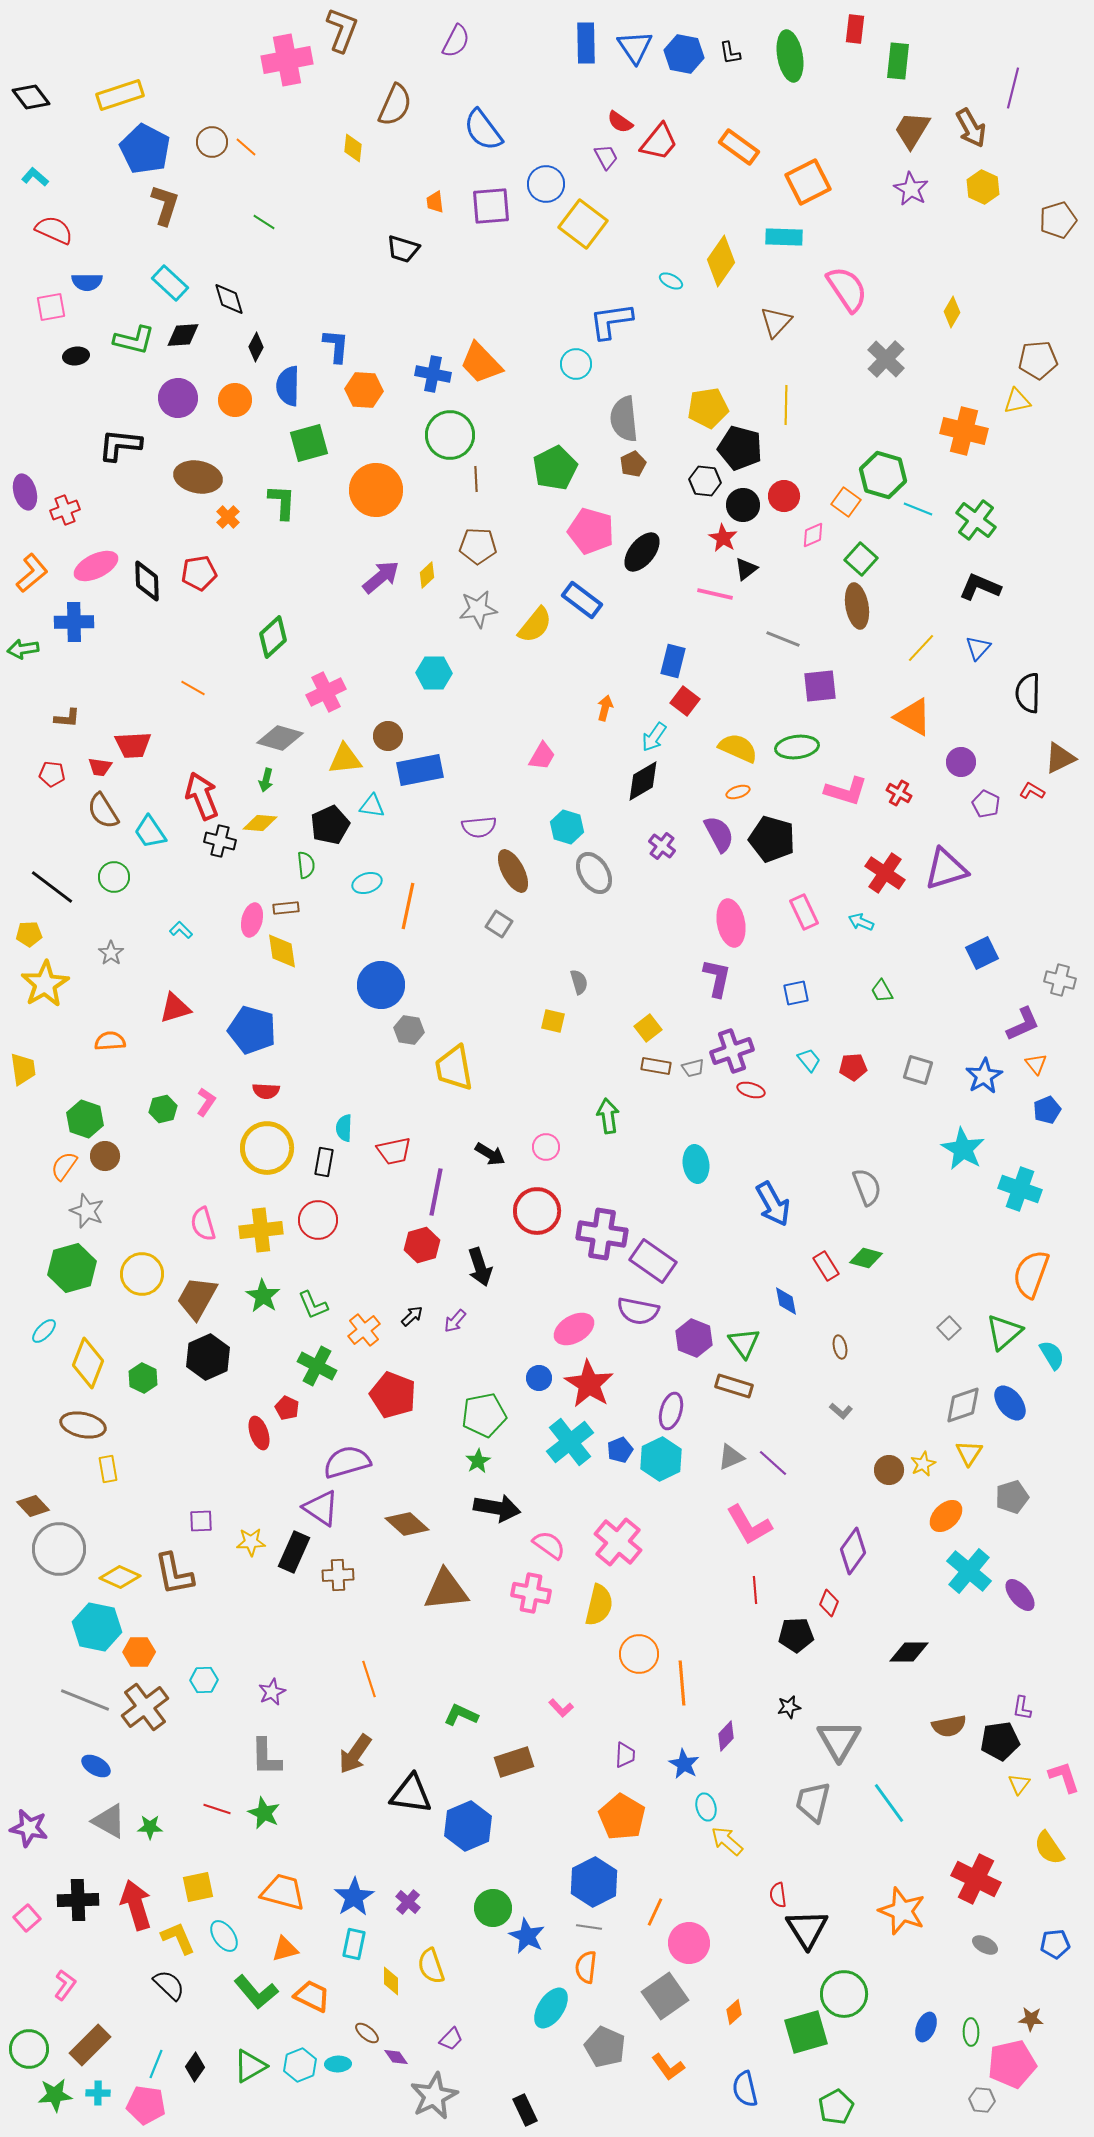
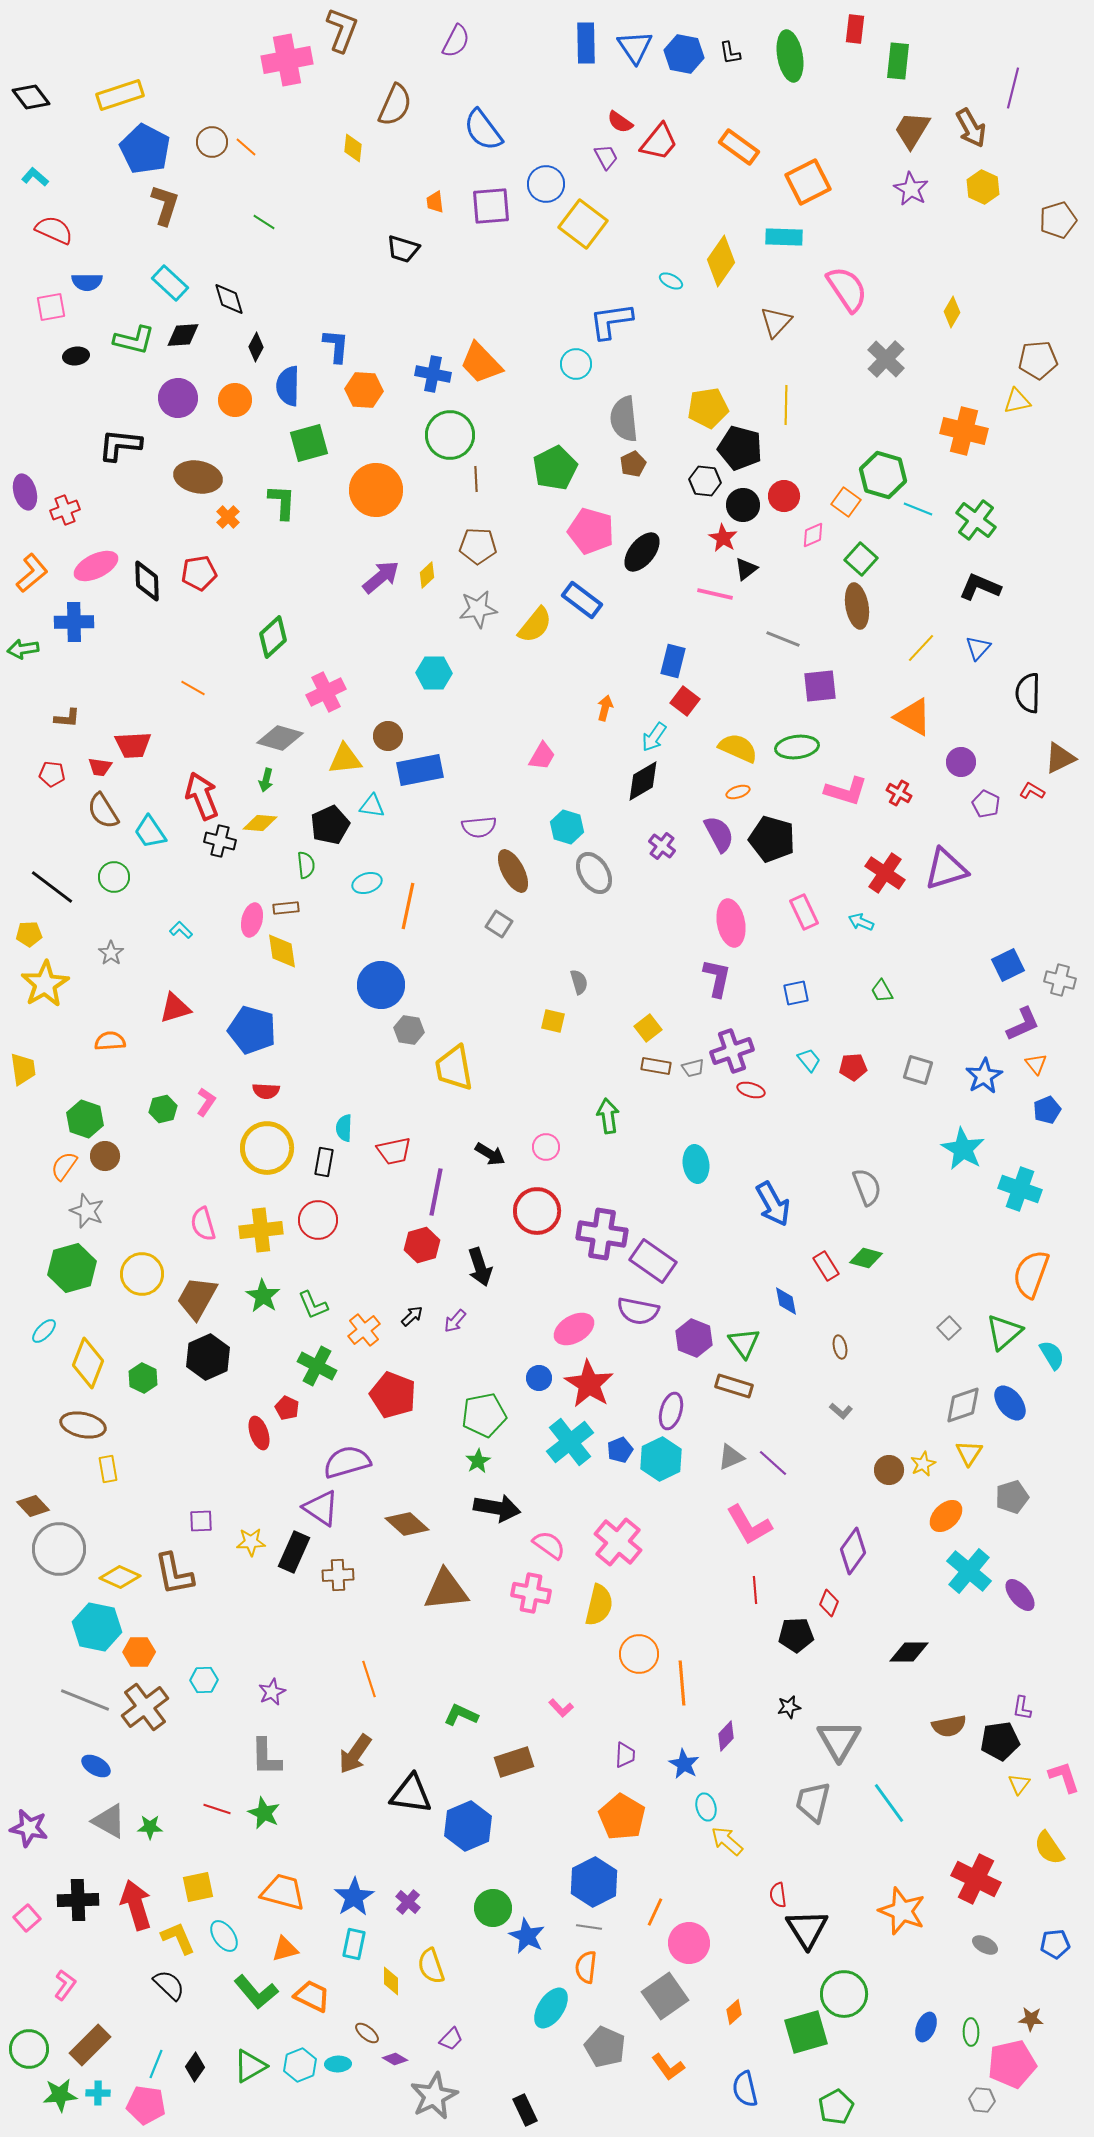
blue square at (982, 953): moved 26 px right, 12 px down
purple diamond at (396, 2057): moved 1 px left, 2 px down; rotated 25 degrees counterclockwise
green star at (55, 2095): moved 5 px right
